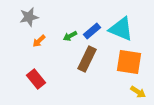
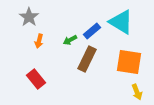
gray star: rotated 24 degrees counterclockwise
cyan triangle: moved 7 px up; rotated 8 degrees clockwise
green arrow: moved 4 px down
orange arrow: rotated 32 degrees counterclockwise
yellow arrow: moved 1 px left; rotated 35 degrees clockwise
